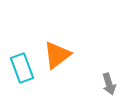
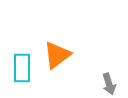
cyan rectangle: rotated 20 degrees clockwise
